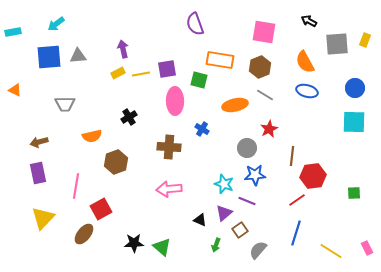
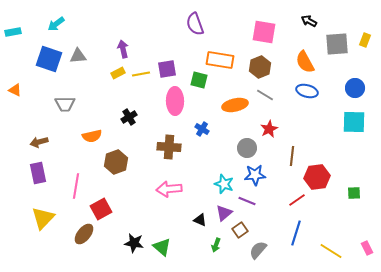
blue square at (49, 57): moved 2 px down; rotated 24 degrees clockwise
red hexagon at (313, 176): moved 4 px right, 1 px down
black star at (134, 243): rotated 12 degrees clockwise
